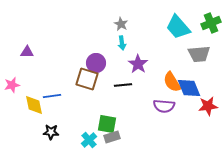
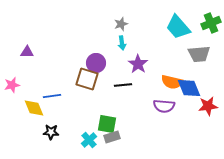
gray star: rotated 24 degrees clockwise
orange semicircle: rotated 45 degrees counterclockwise
yellow diamond: moved 3 px down; rotated 10 degrees counterclockwise
